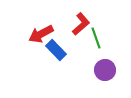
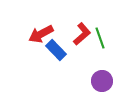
red L-shape: moved 1 px right, 10 px down
green line: moved 4 px right
purple circle: moved 3 px left, 11 px down
